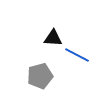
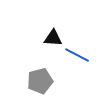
gray pentagon: moved 5 px down
